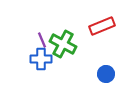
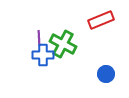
red rectangle: moved 1 px left, 6 px up
purple line: moved 3 px left, 2 px up; rotated 21 degrees clockwise
blue cross: moved 2 px right, 4 px up
